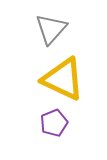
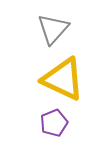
gray triangle: moved 2 px right
